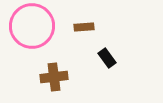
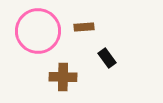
pink circle: moved 6 px right, 5 px down
brown cross: moved 9 px right; rotated 8 degrees clockwise
